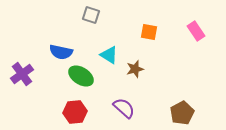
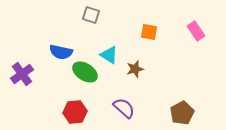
green ellipse: moved 4 px right, 4 px up
